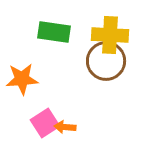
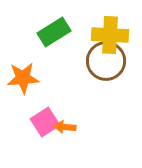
green rectangle: rotated 40 degrees counterclockwise
orange star: moved 1 px right, 1 px up
pink square: moved 1 px up
